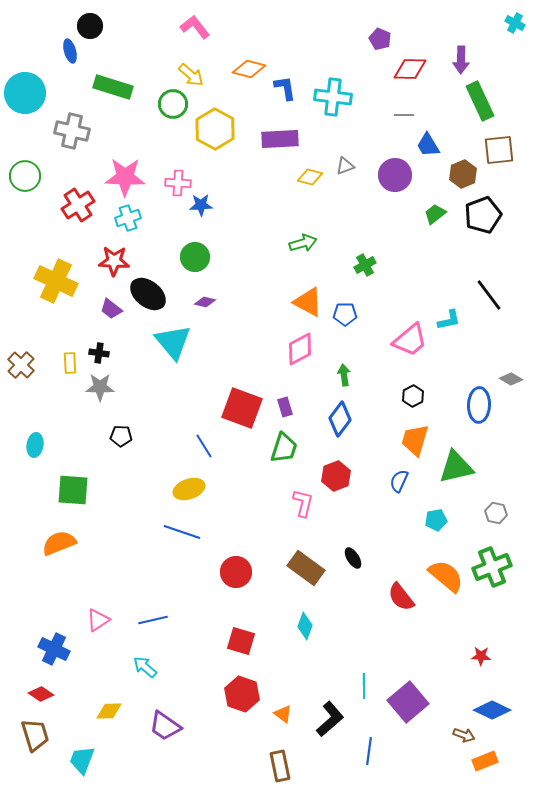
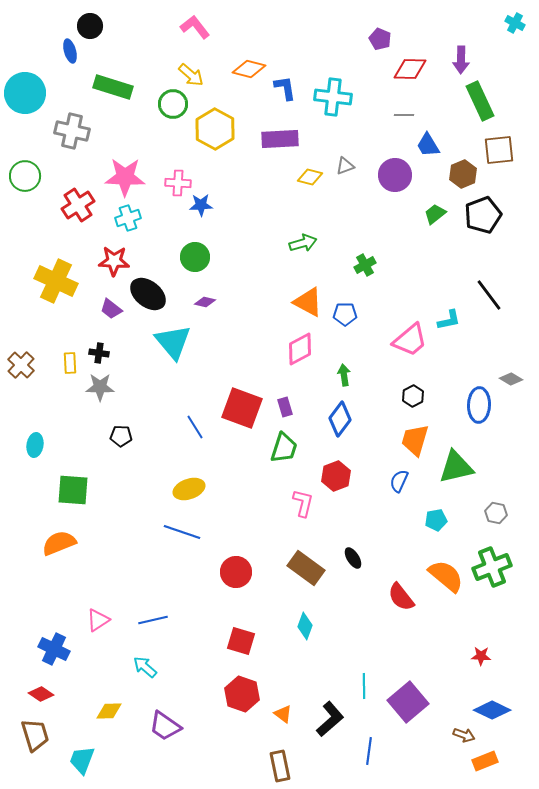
blue line at (204, 446): moved 9 px left, 19 px up
